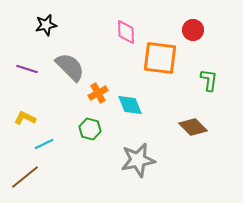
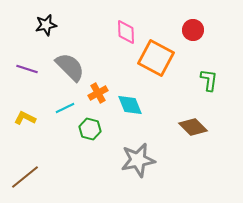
orange square: moved 4 px left; rotated 21 degrees clockwise
cyan line: moved 21 px right, 36 px up
